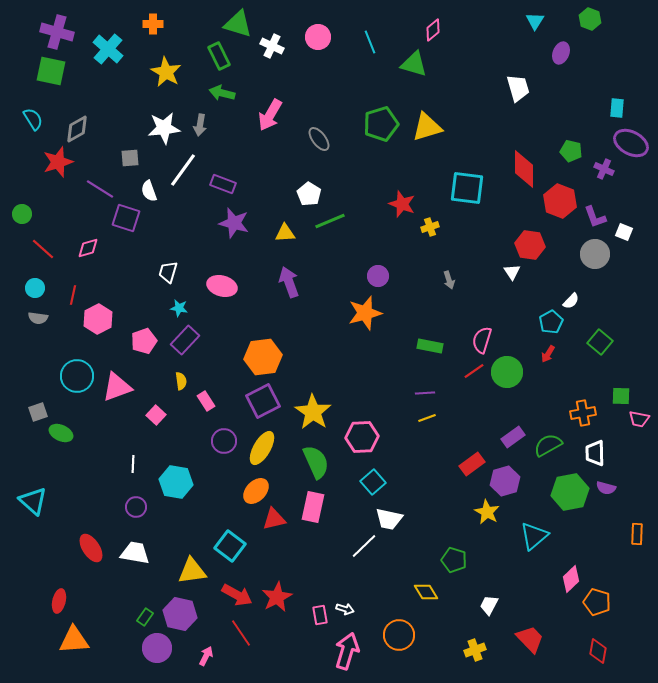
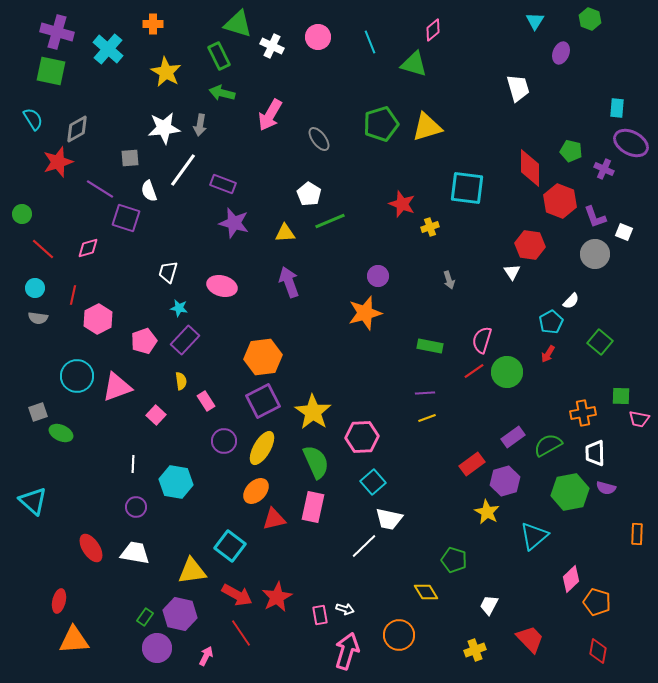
red diamond at (524, 169): moved 6 px right, 1 px up
